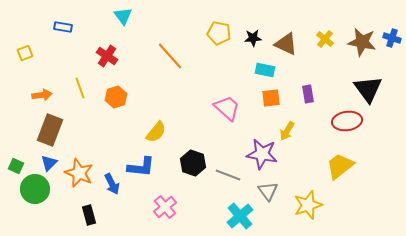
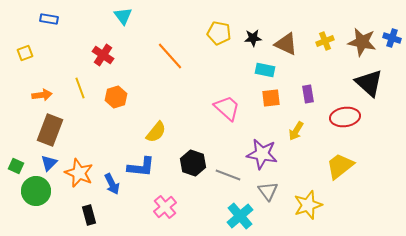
blue rectangle: moved 14 px left, 8 px up
yellow cross: moved 2 px down; rotated 30 degrees clockwise
red cross: moved 4 px left, 1 px up
black triangle: moved 1 px right, 6 px up; rotated 12 degrees counterclockwise
red ellipse: moved 2 px left, 4 px up
yellow arrow: moved 9 px right
green circle: moved 1 px right, 2 px down
